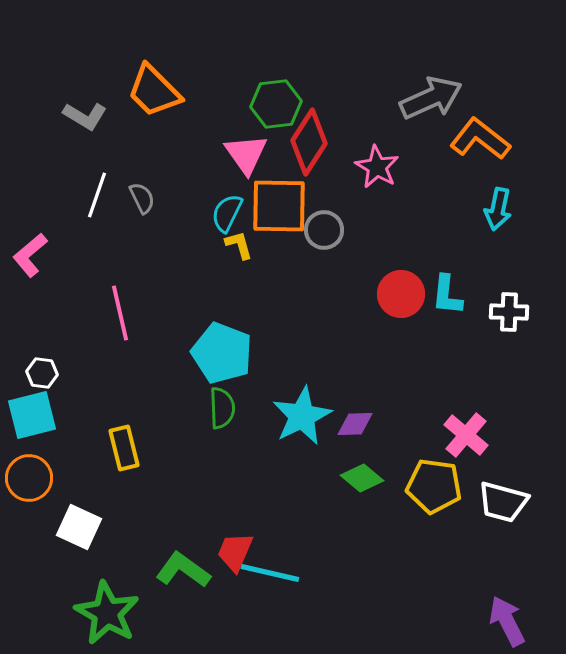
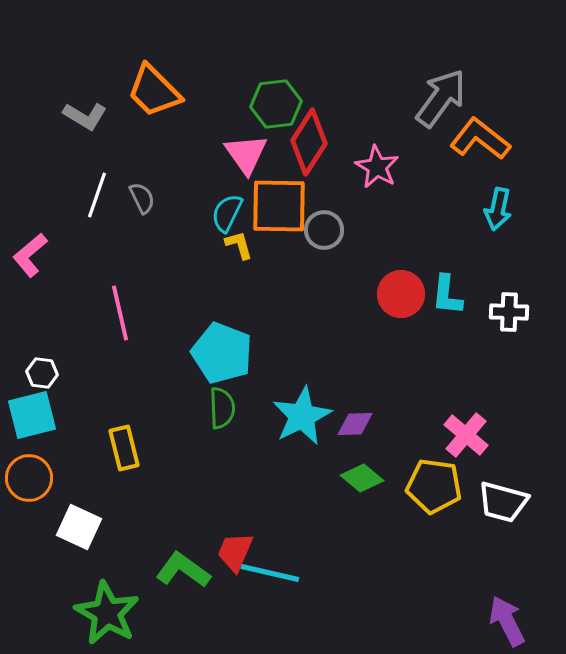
gray arrow: moved 10 px right; rotated 30 degrees counterclockwise
